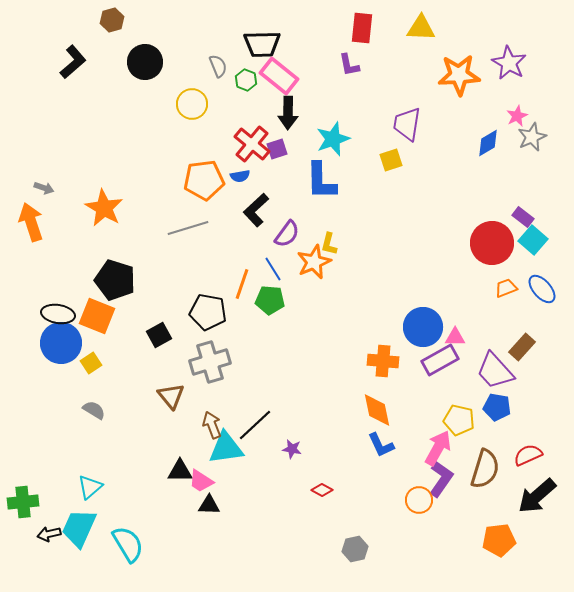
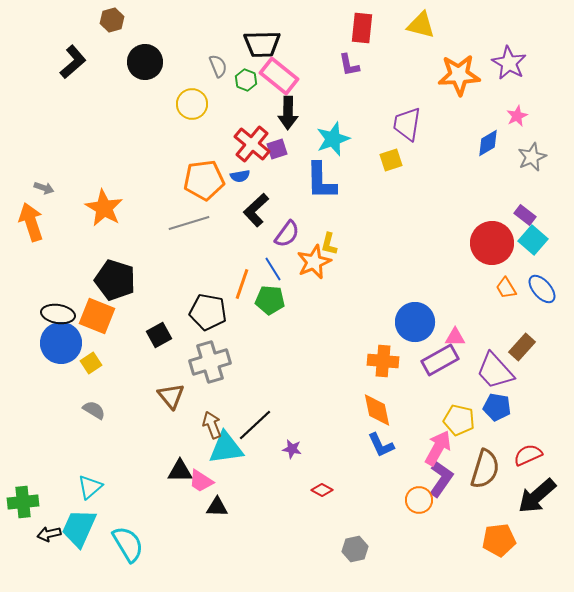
yellow triangle at (421, 28): moved 3 px up; rotated 12 degrees clockwise
gray star at (532, 137): moved 20 px down
purple rectangle at (523, 217): moved 2 px right, 2 px up
gray line at (188, 228): moved 1 px right, 5 px up
orange trapezoid at (506, 288): rotated 100 degrees counterclockwise
blue circle at (423, 327): moved 8 px left, 5 px up
black triangle at (209, 505): moved 8 px right, 2 px down
